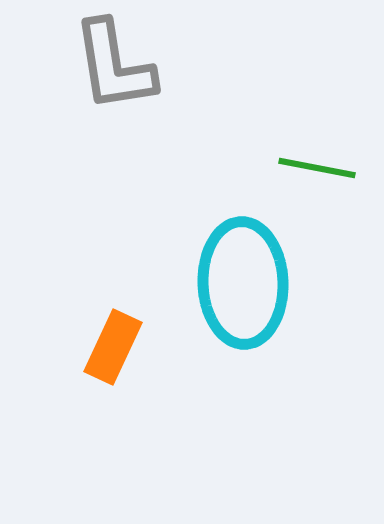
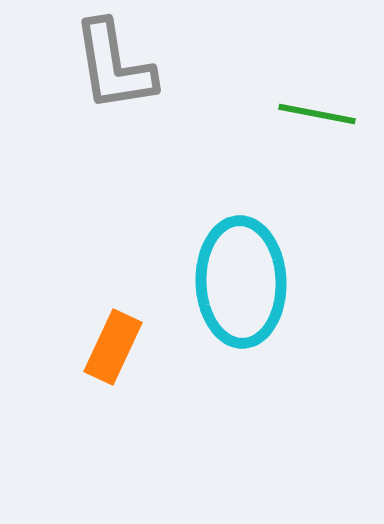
green line: moved 54 px up
cyan ellipse: moved 2 px left, 1 px up
